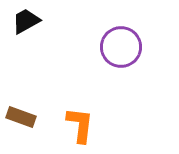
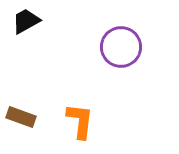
orange L-shape: moved 4 px up
